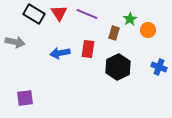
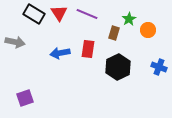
green star: moved 1 px left
purple square: rotated 12 degrees counterclockwise
